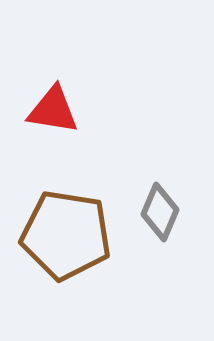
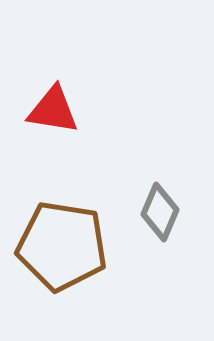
brown pentagon: moved 4 px left, 11 px down
